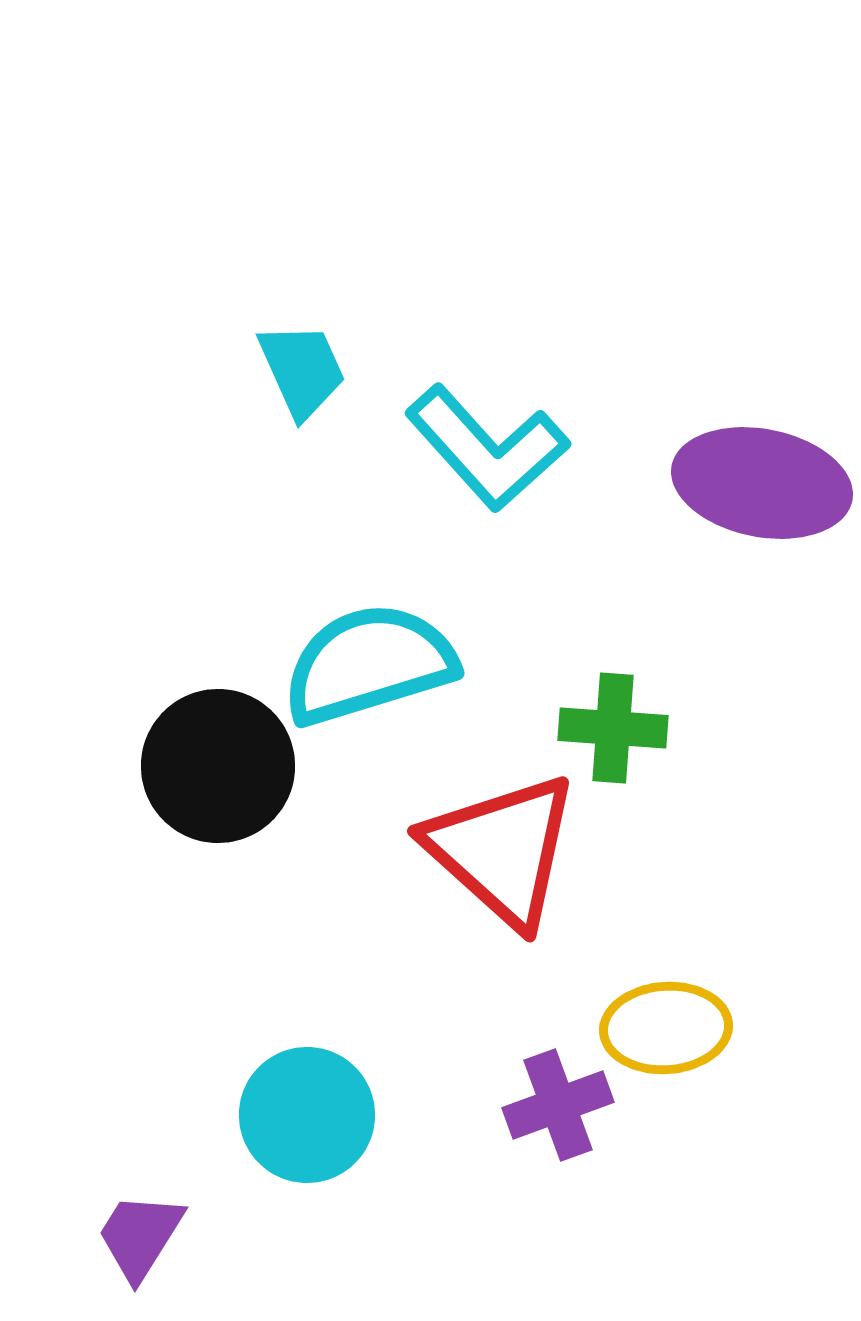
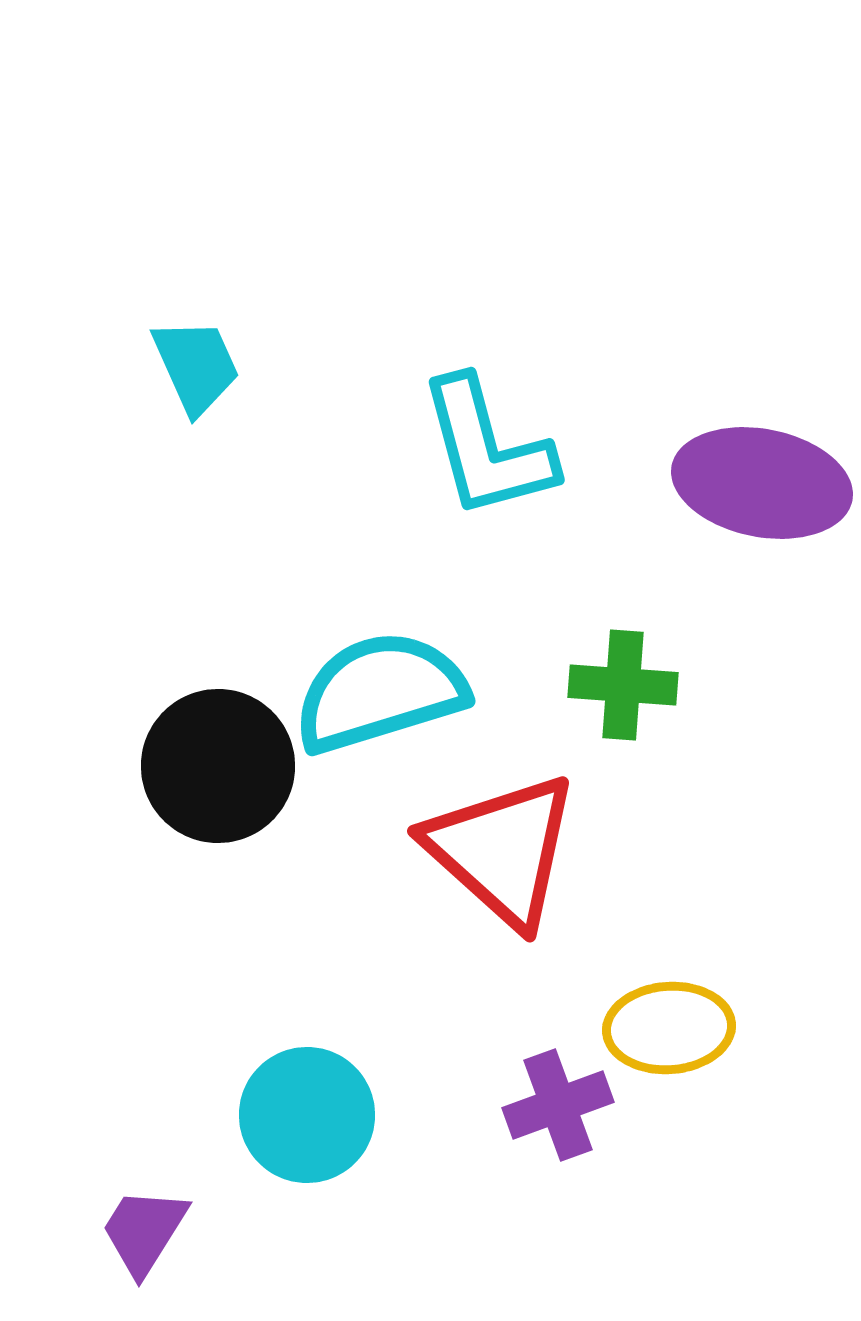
cyan trapezoid: moved 106 px left, 4 px up
cyan L-shape: rotated 27 degrees clockwise
cyan semicircle: moved 11 px right, 28 px down
green cross: moved 10 px right, 43 px up
yellow ellipse: moved 3 px right
purple trapezoid: moved 4 px right, 5 px up
